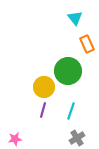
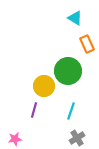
cyan triangle: rotated 21 degrees counterclockwise
yellow circle: moved 1 px up
purple line: moved 9 px left
